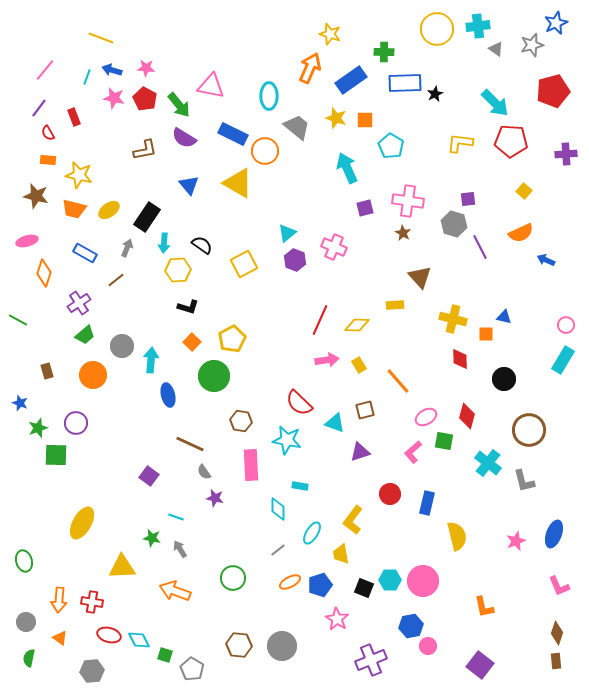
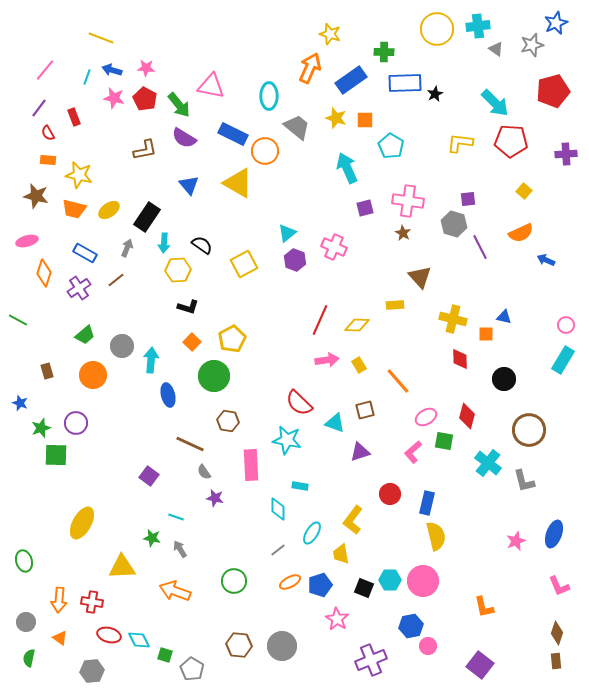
purple cross at (79, 303): moved 15 px up
brown hexagon at (241, 421): moved 13 px left
green star at (38, 428): moved 3 px right
yellow semicircle at (457, 536): moved 21 px left
green circle at (233, 578): moved 1 px right, 3 px down
